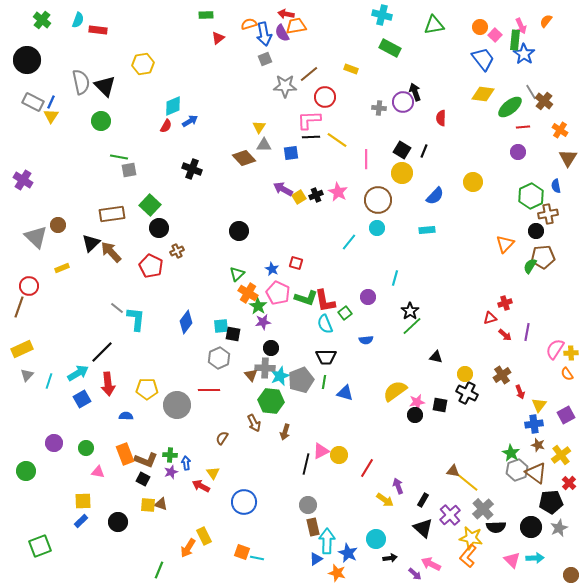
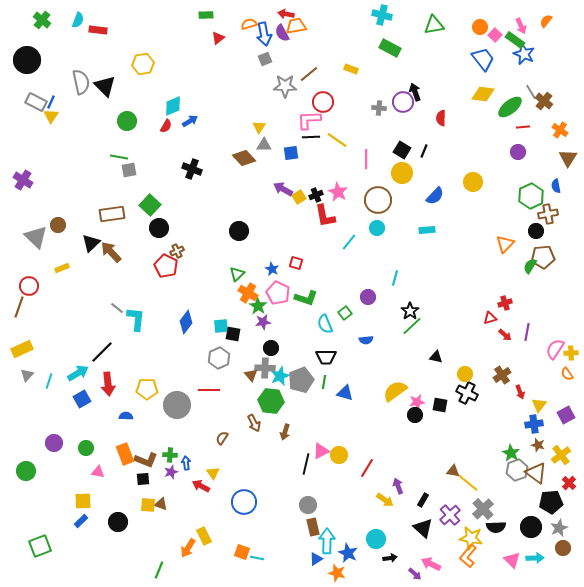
green rectangle at (515, 40): rotated 60 degrees counterclockwise
blue star at (524, 54): rotated 10 degrees counterclockwise
red circle at (325, 97): moved 2 px left, 5 px down
gray rectangle at (33, 102): moved 3 px right
green circle at (101, 121): moved 26 px right
red pentagon at (151, 266): moved 15 px right
red L-shape at (325, 301): moved 85 px up
black square at (143, 479): rotated 32 degrees counterclockwise
brown circle at (571, 575): moved 8 px left, 27 px up
